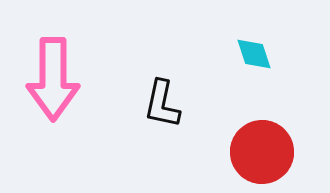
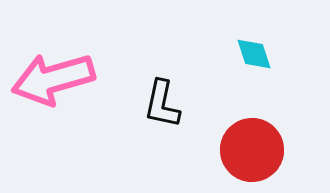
pink arrow: rotated 74 degrees clockwise
red circle: moved 10 px left, 2 px up
